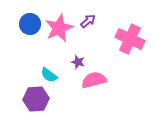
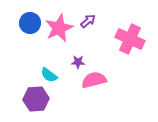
blue circle: moved 1 px up
purple star: rotated 16 degrees counterclockwise
